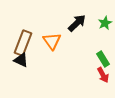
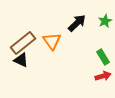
green star: moved 2 px up
brown rectangle: rotated 30 degrees clockwise
green rectangle: moved 2 px up
red arrow: moved 1 px down; rotated 77 degrees counterclockwise
